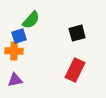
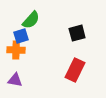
blue square: moved 2 px right
orange cross: moved 2 px right, 1 px up
purple triangle: rotated 21 degrees clockwise
